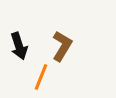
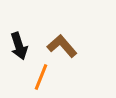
brown L-shape: rotated 72 degrees counterclockwise
